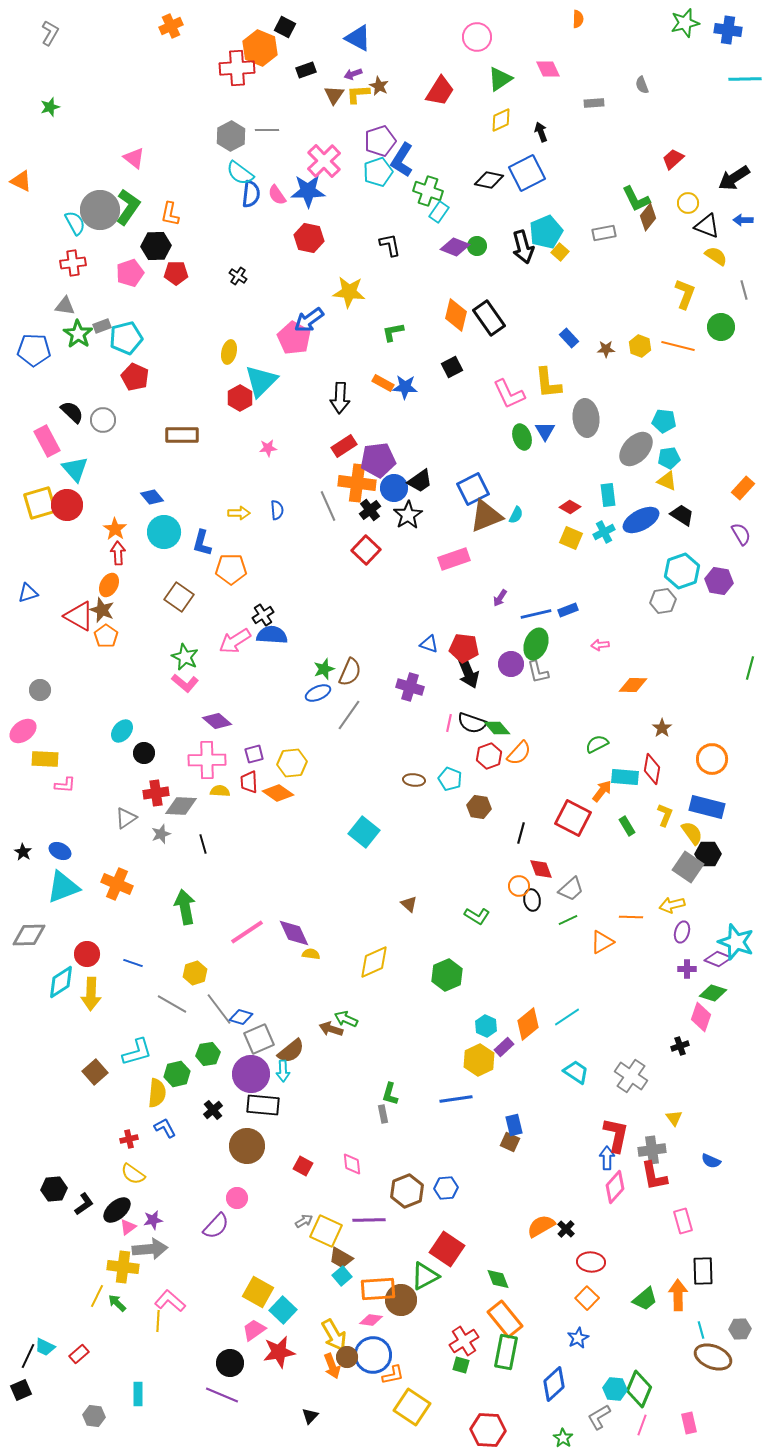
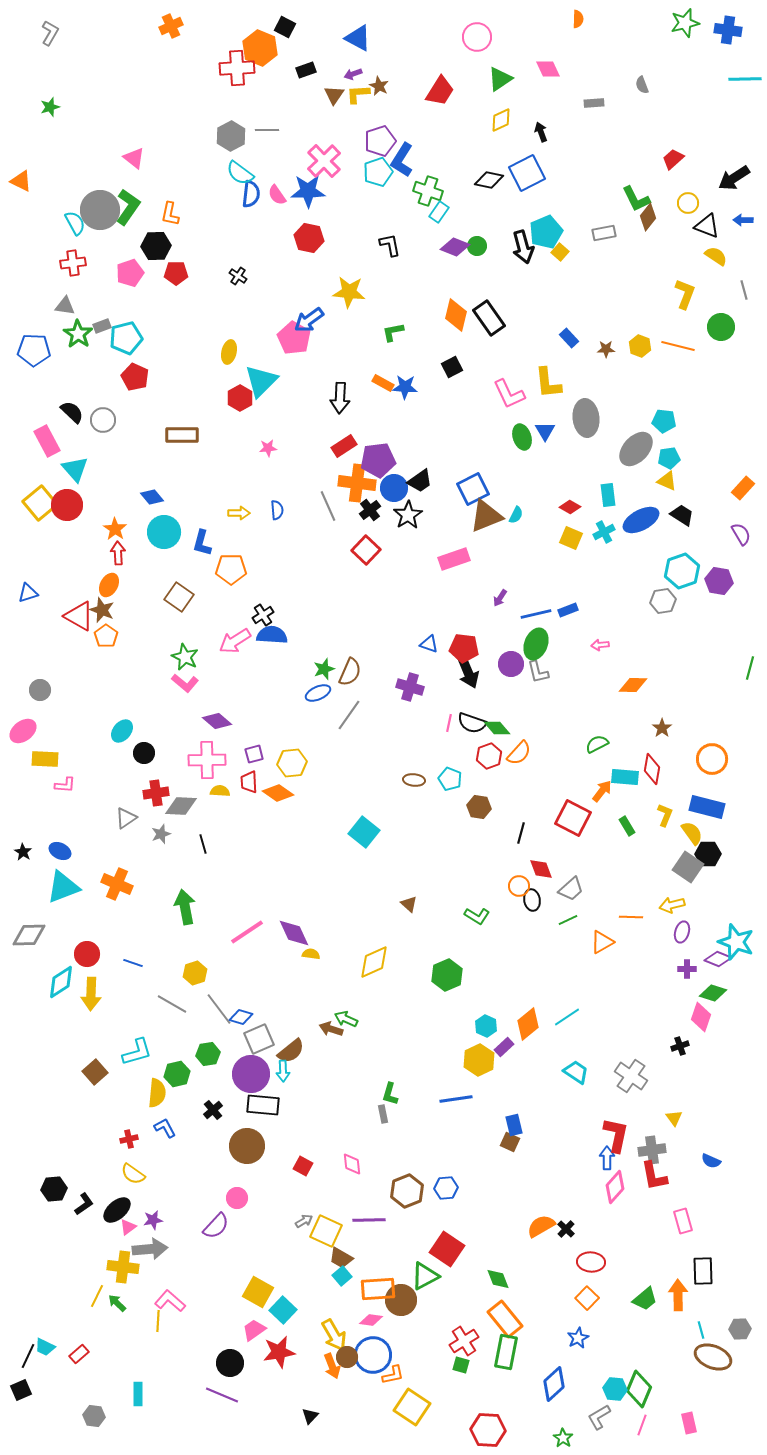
yellow square at (40, 503): rotated 24 degrees counterclockwise
